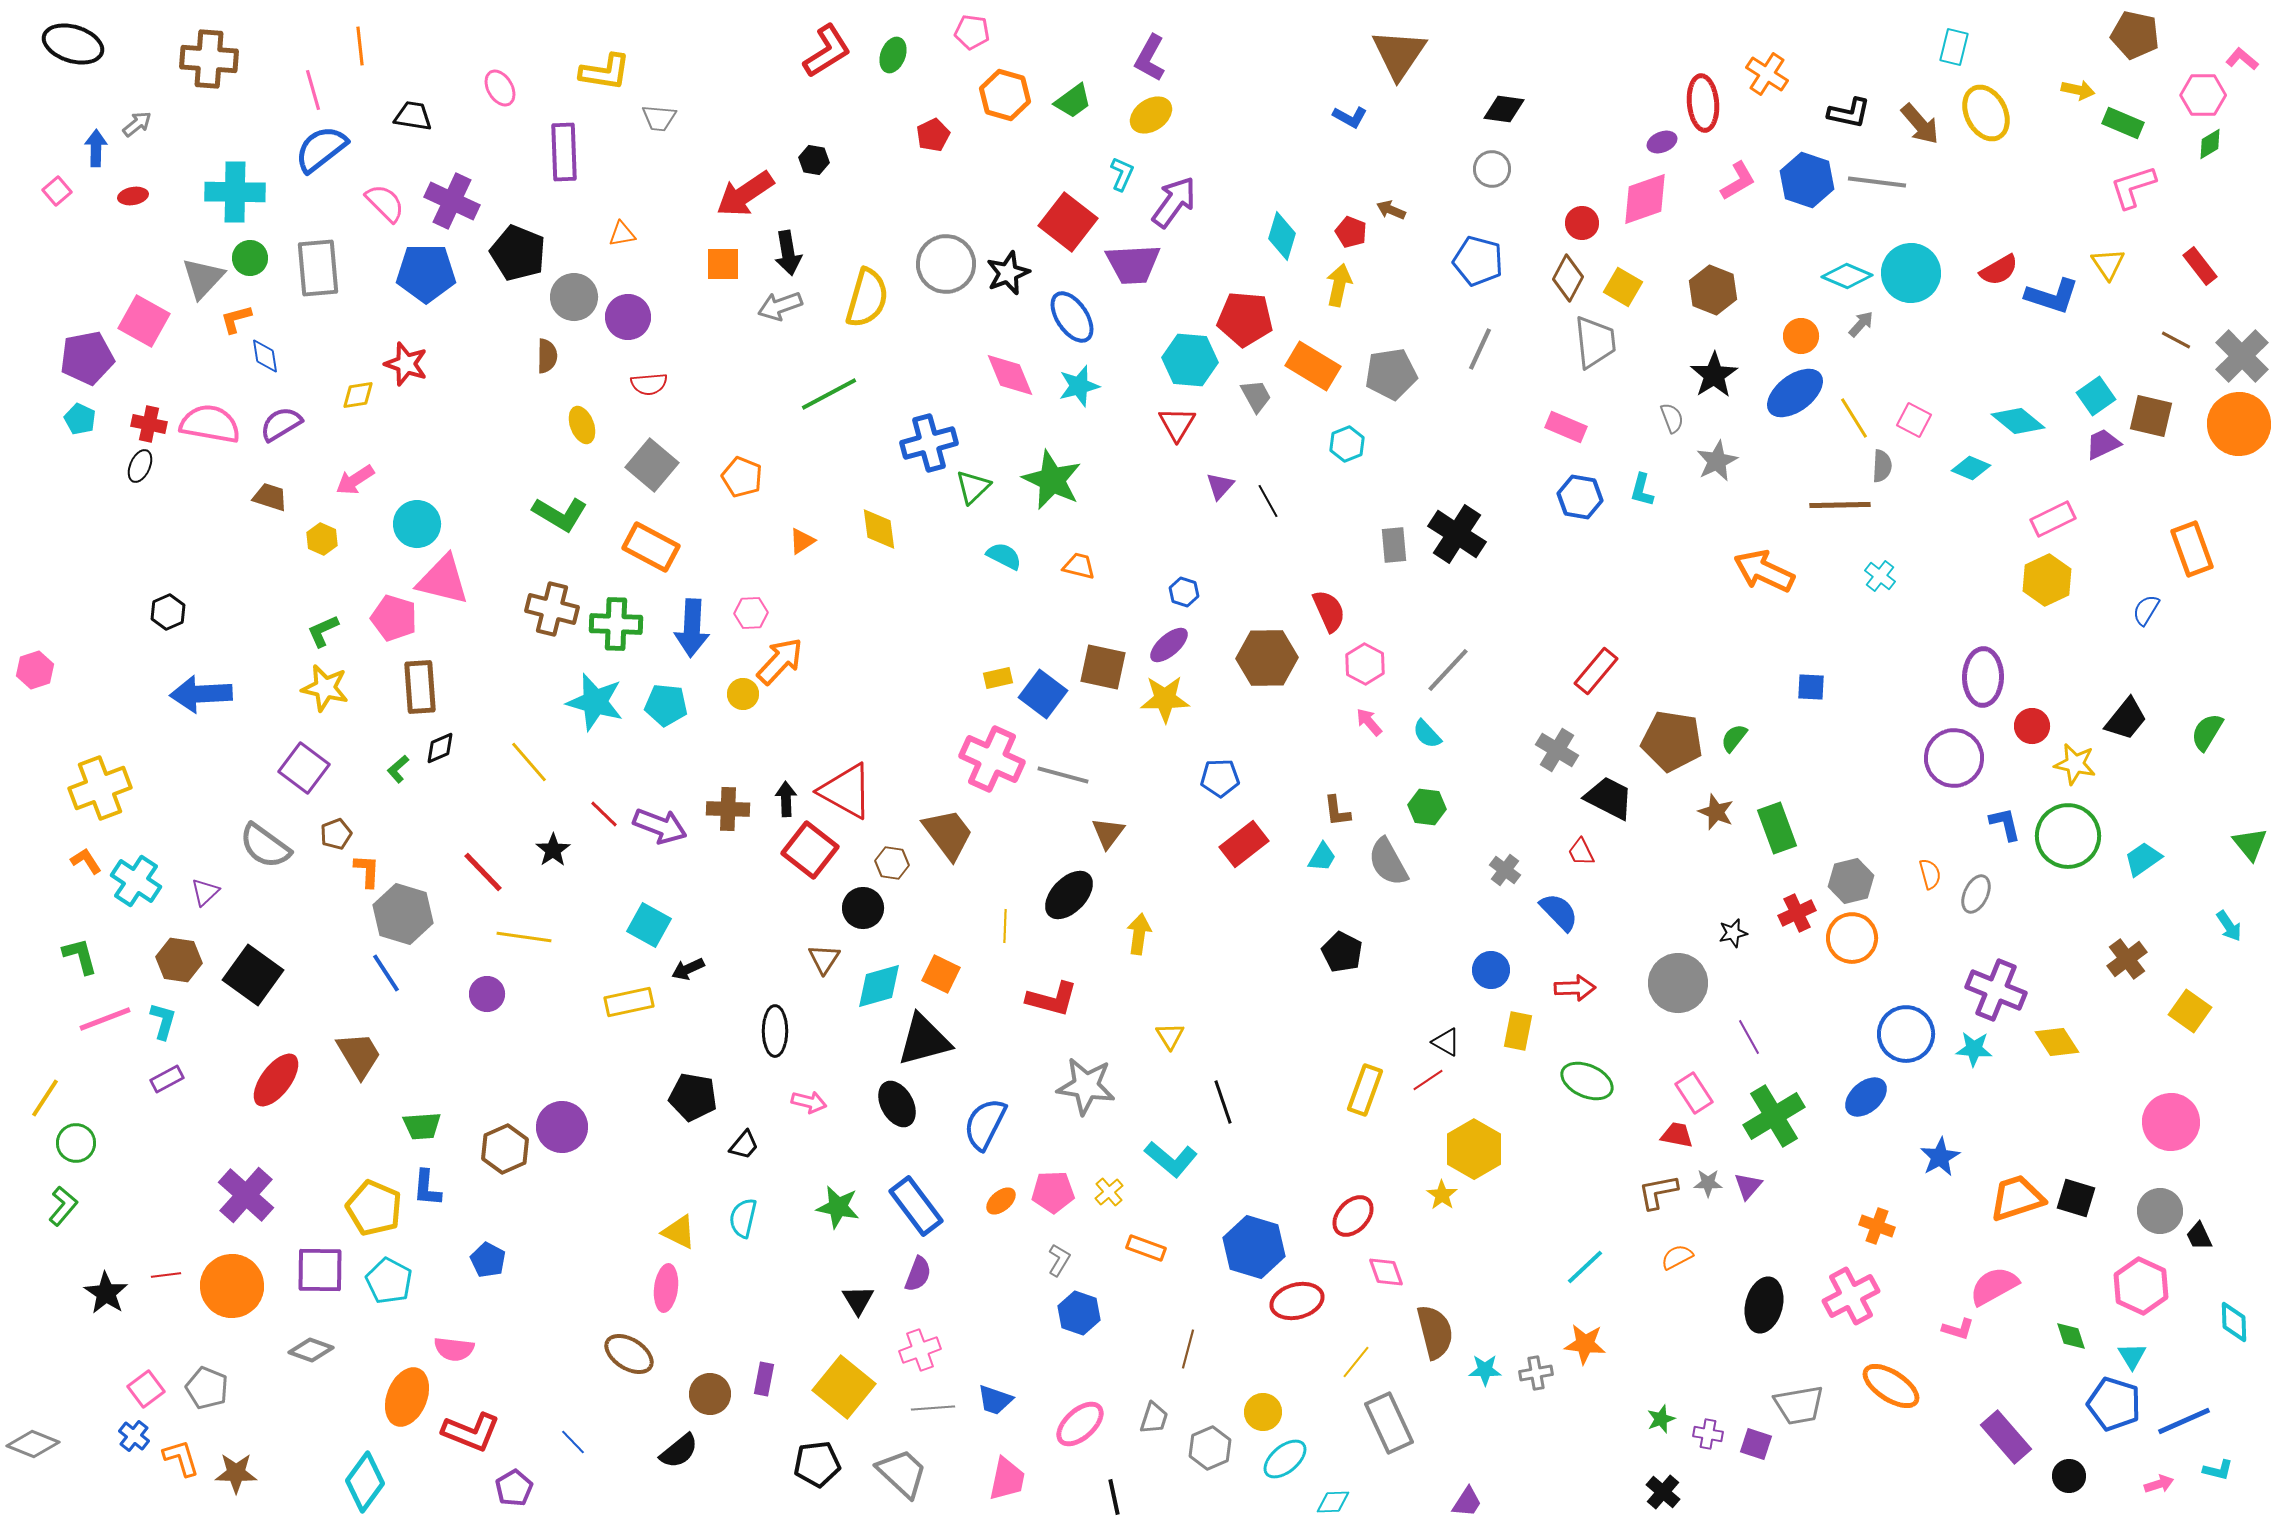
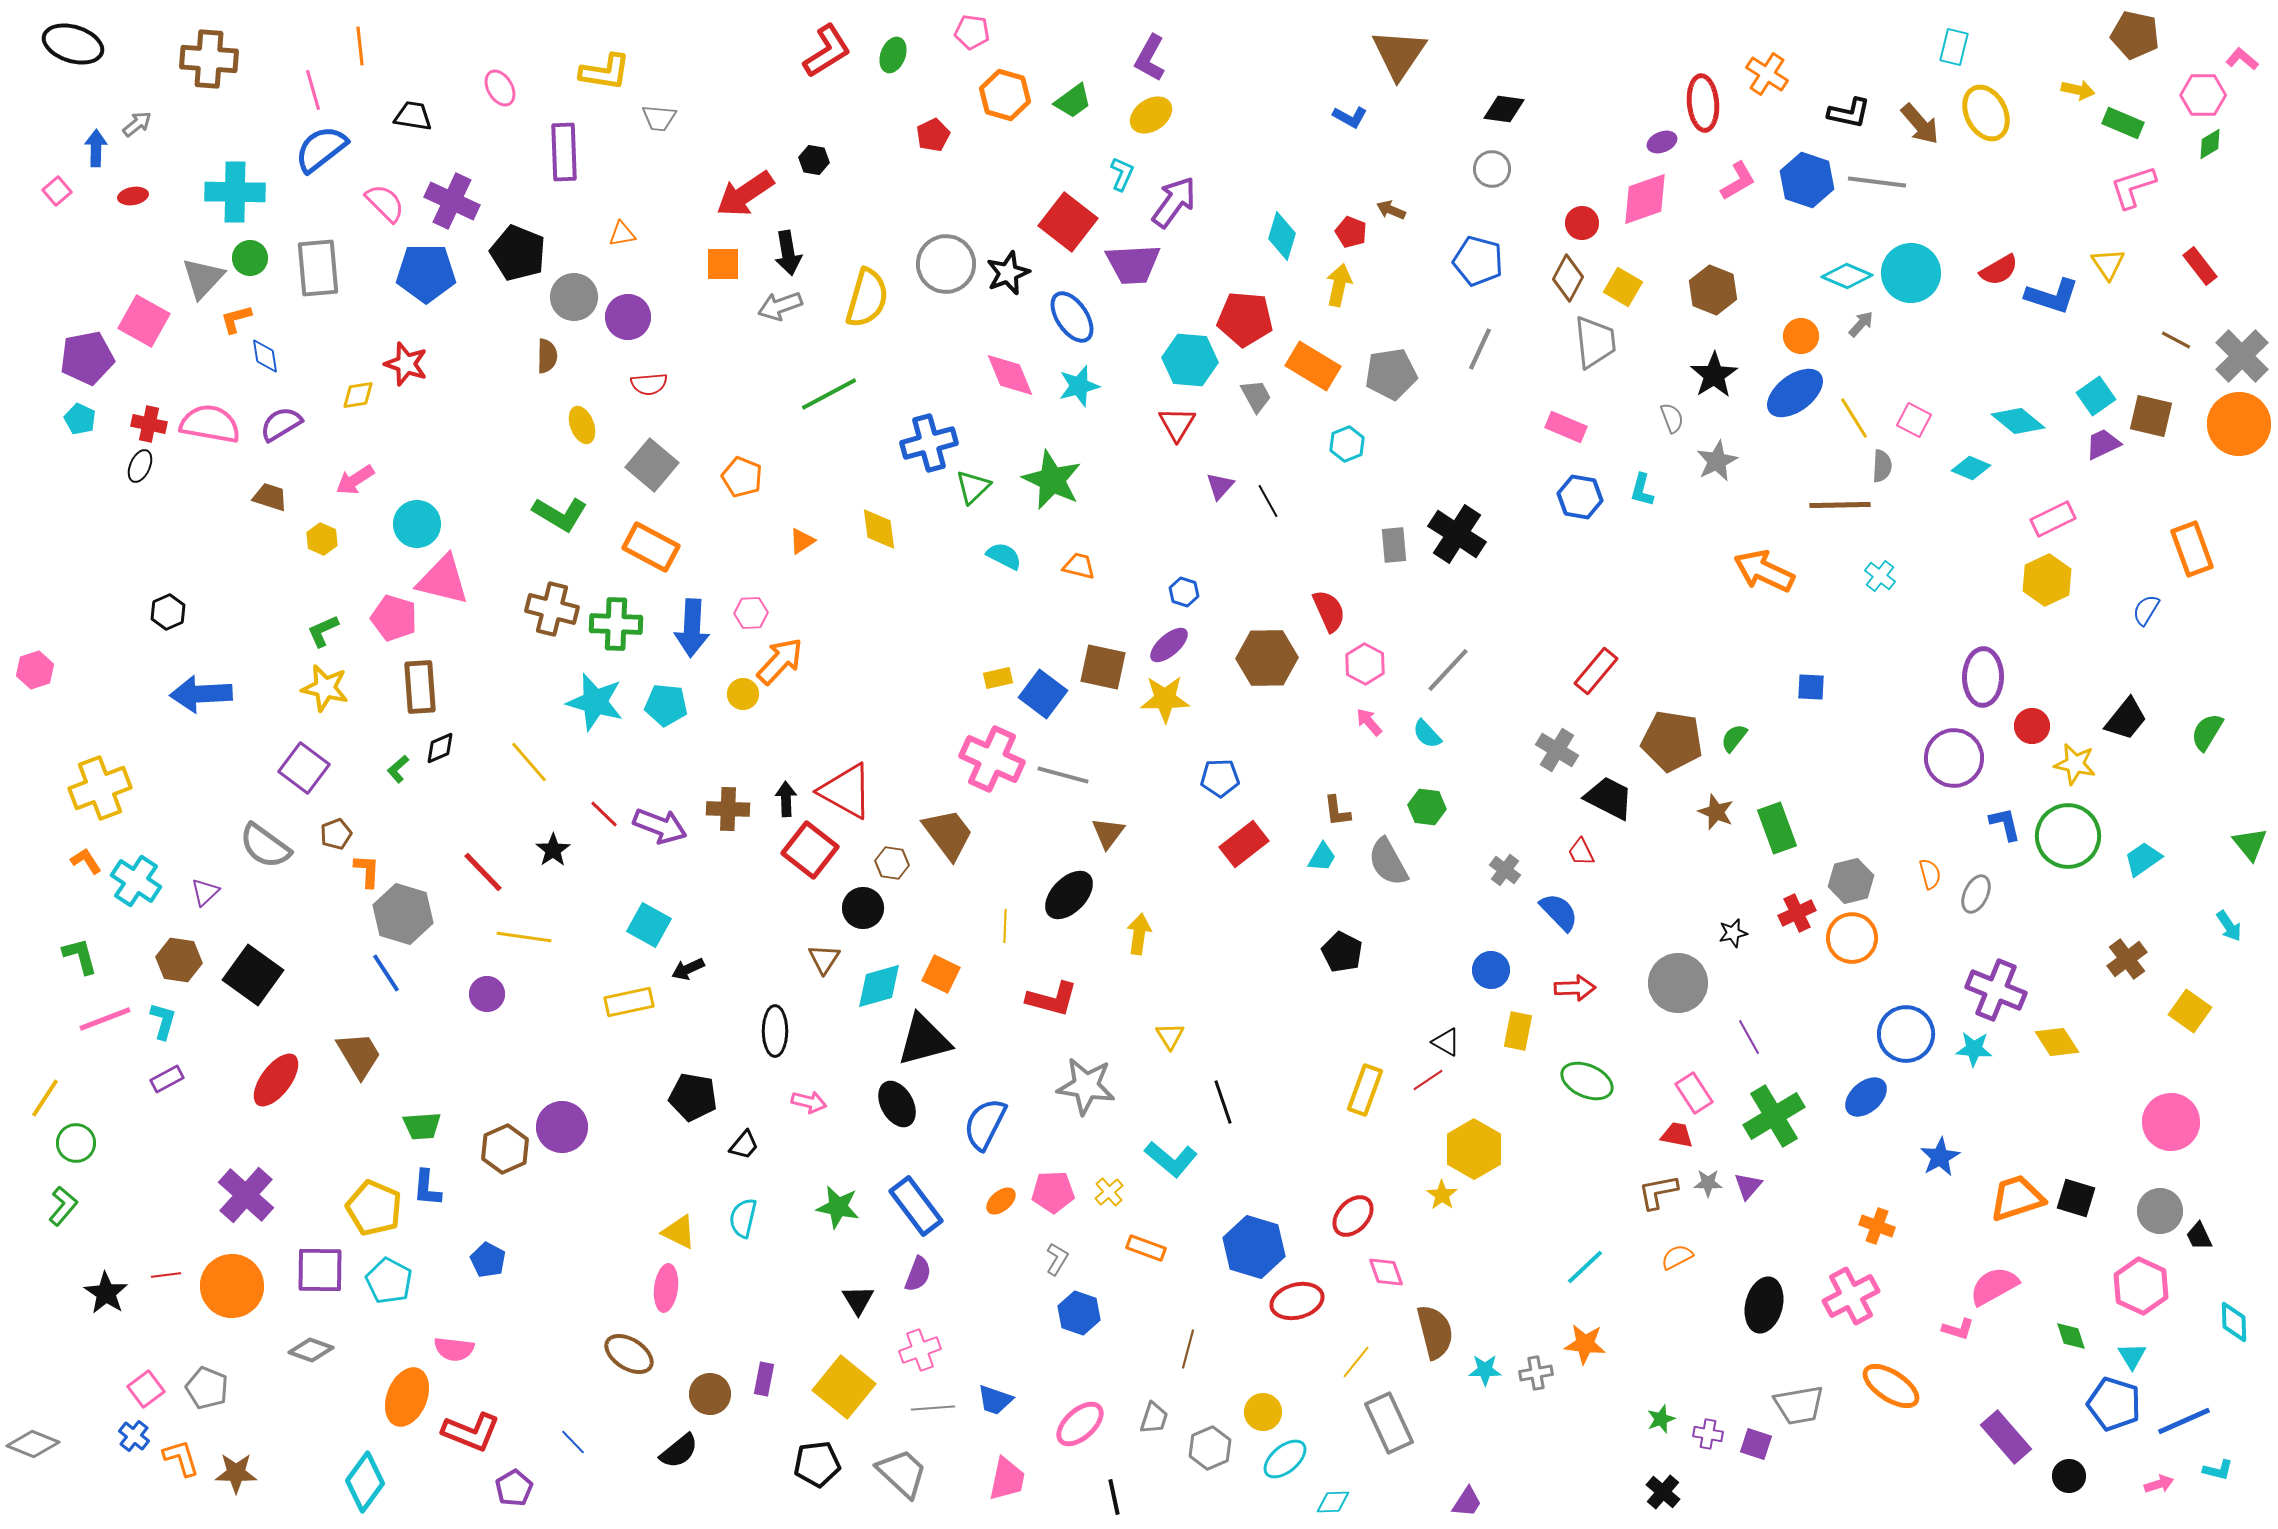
gray L-shape at (1059, 1260): moved 2 px left, 1 px up
